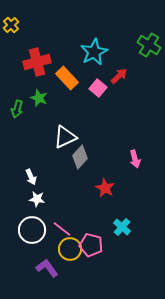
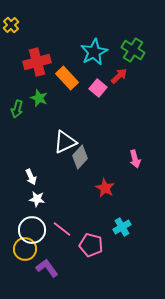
green cross: moved 16 px left, 5 px down
white triangle: moved 5 px down
cyan cross: rotated 18 degrees clockwise
yellow circle: moved 45 px left
